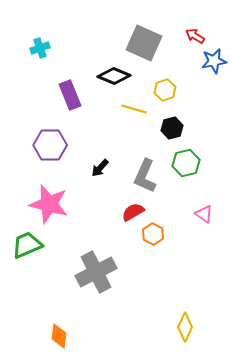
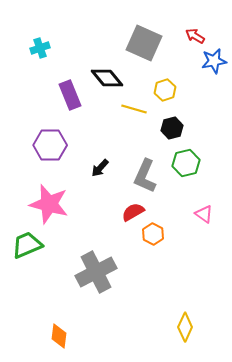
black diamond: moved 7 px left, 2 px down; rotated 28 degrees clockwise
